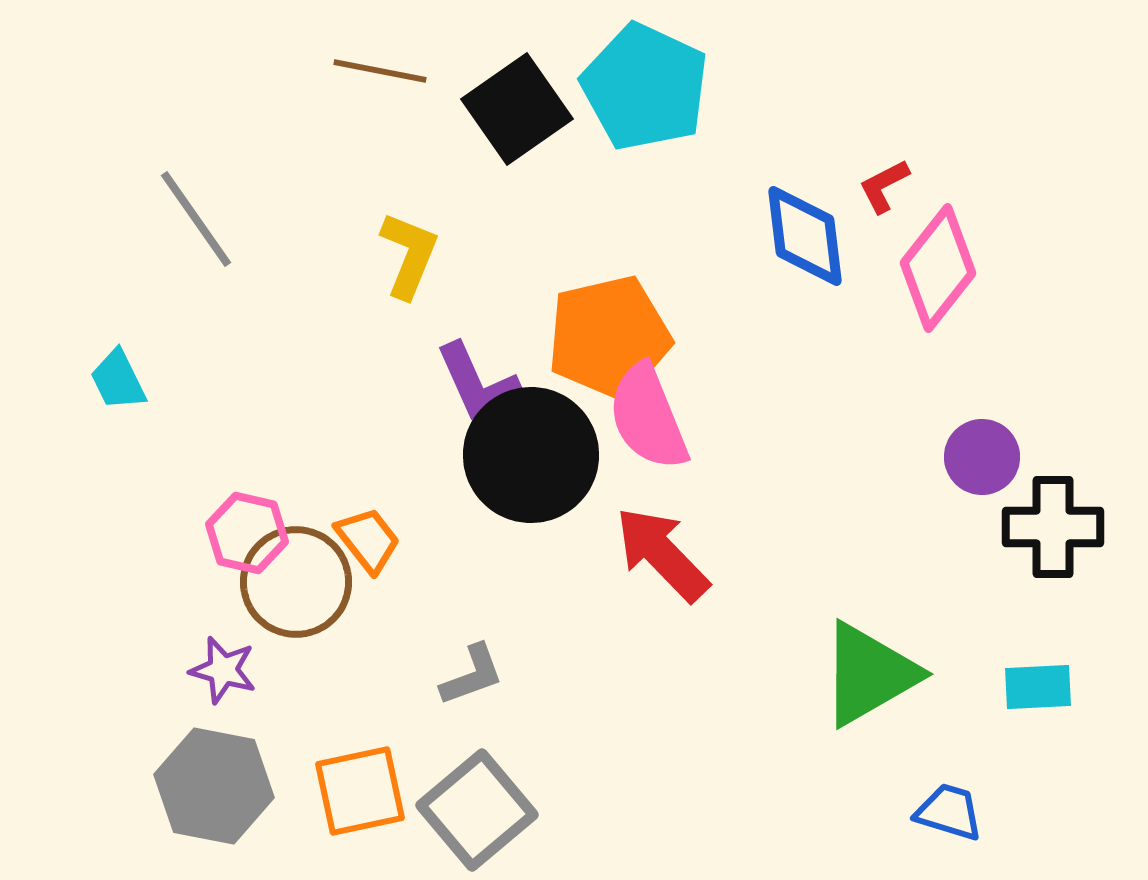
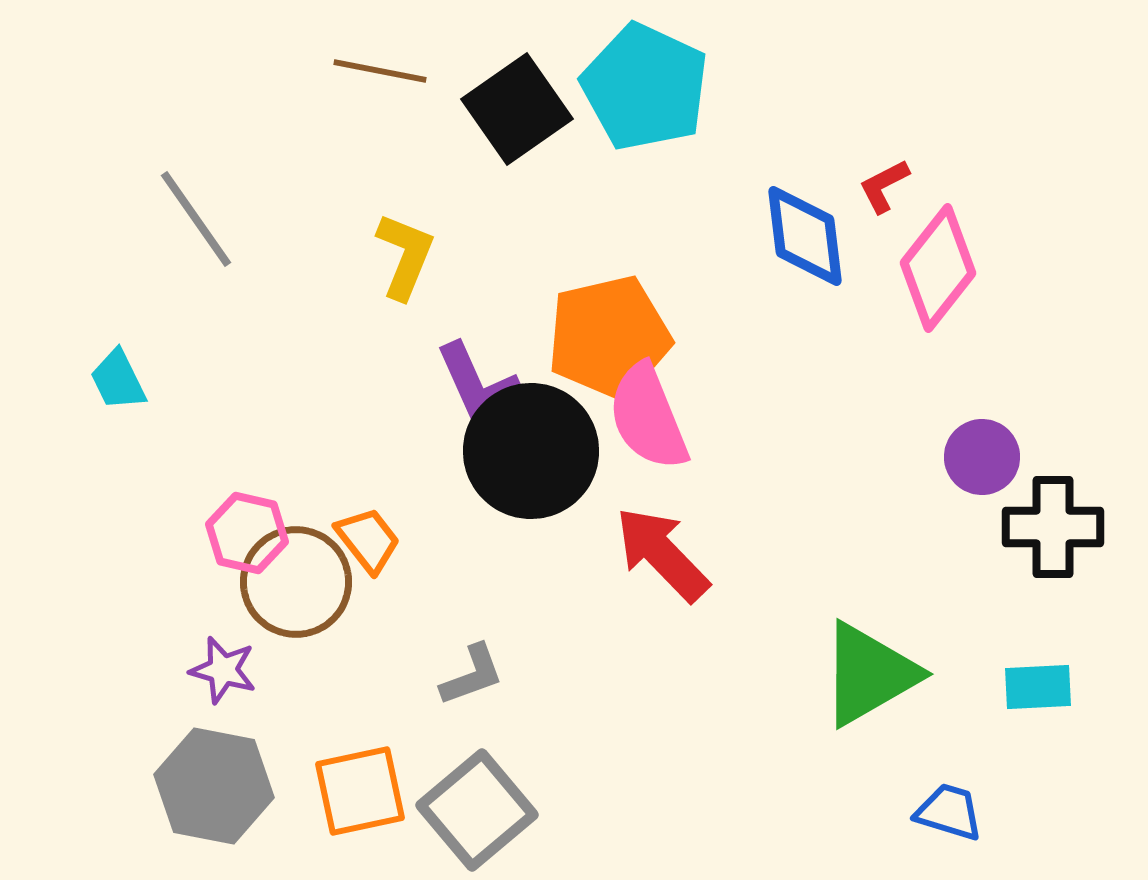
yellow L-shape: moved 4 px left, 1 px down
black circle: moved 4 px up
